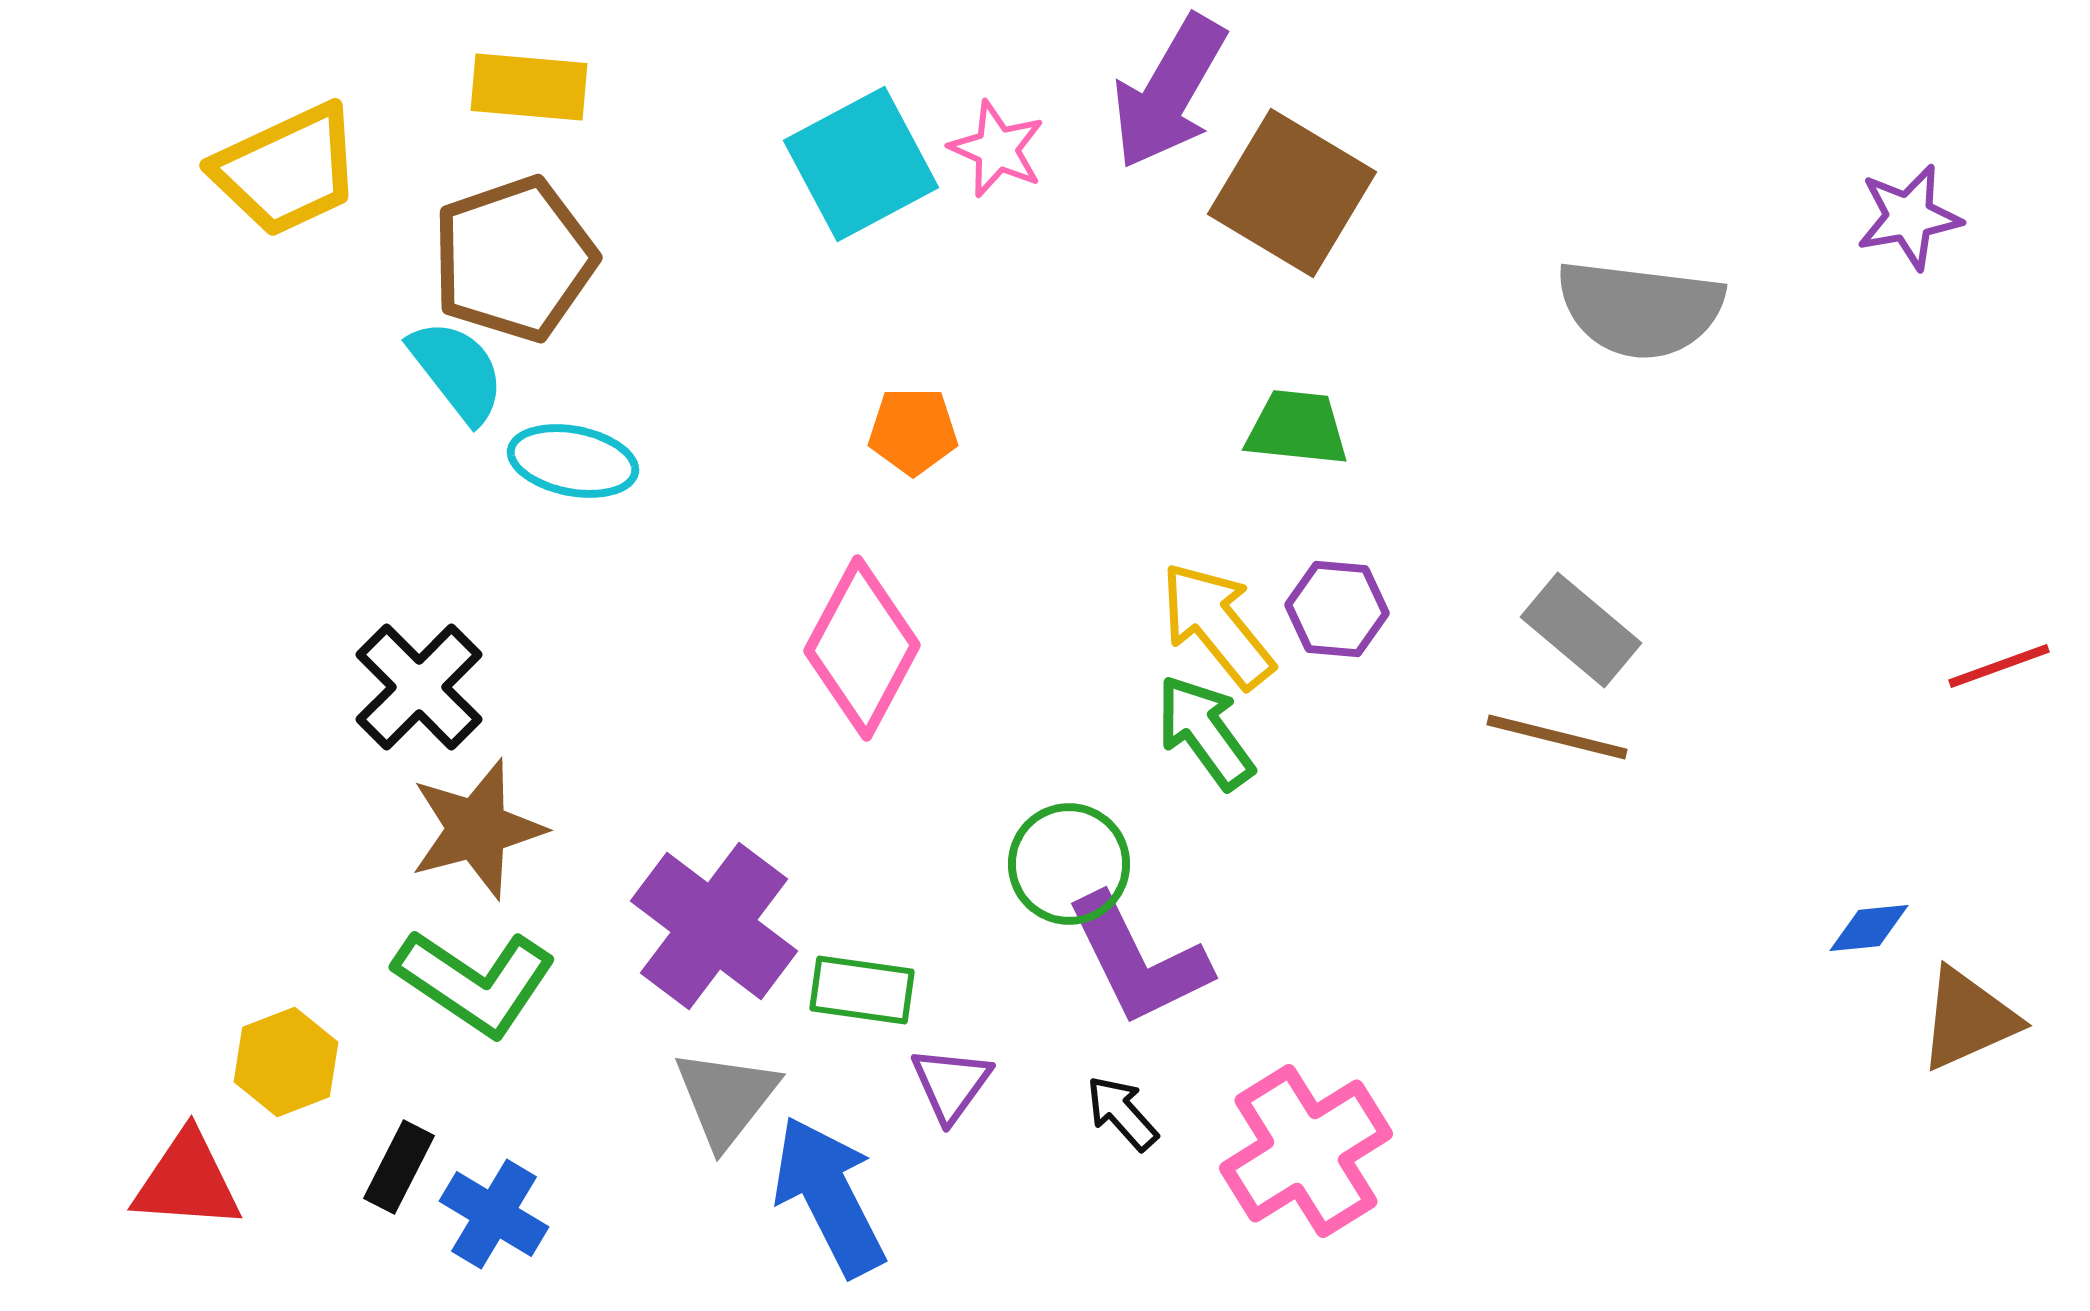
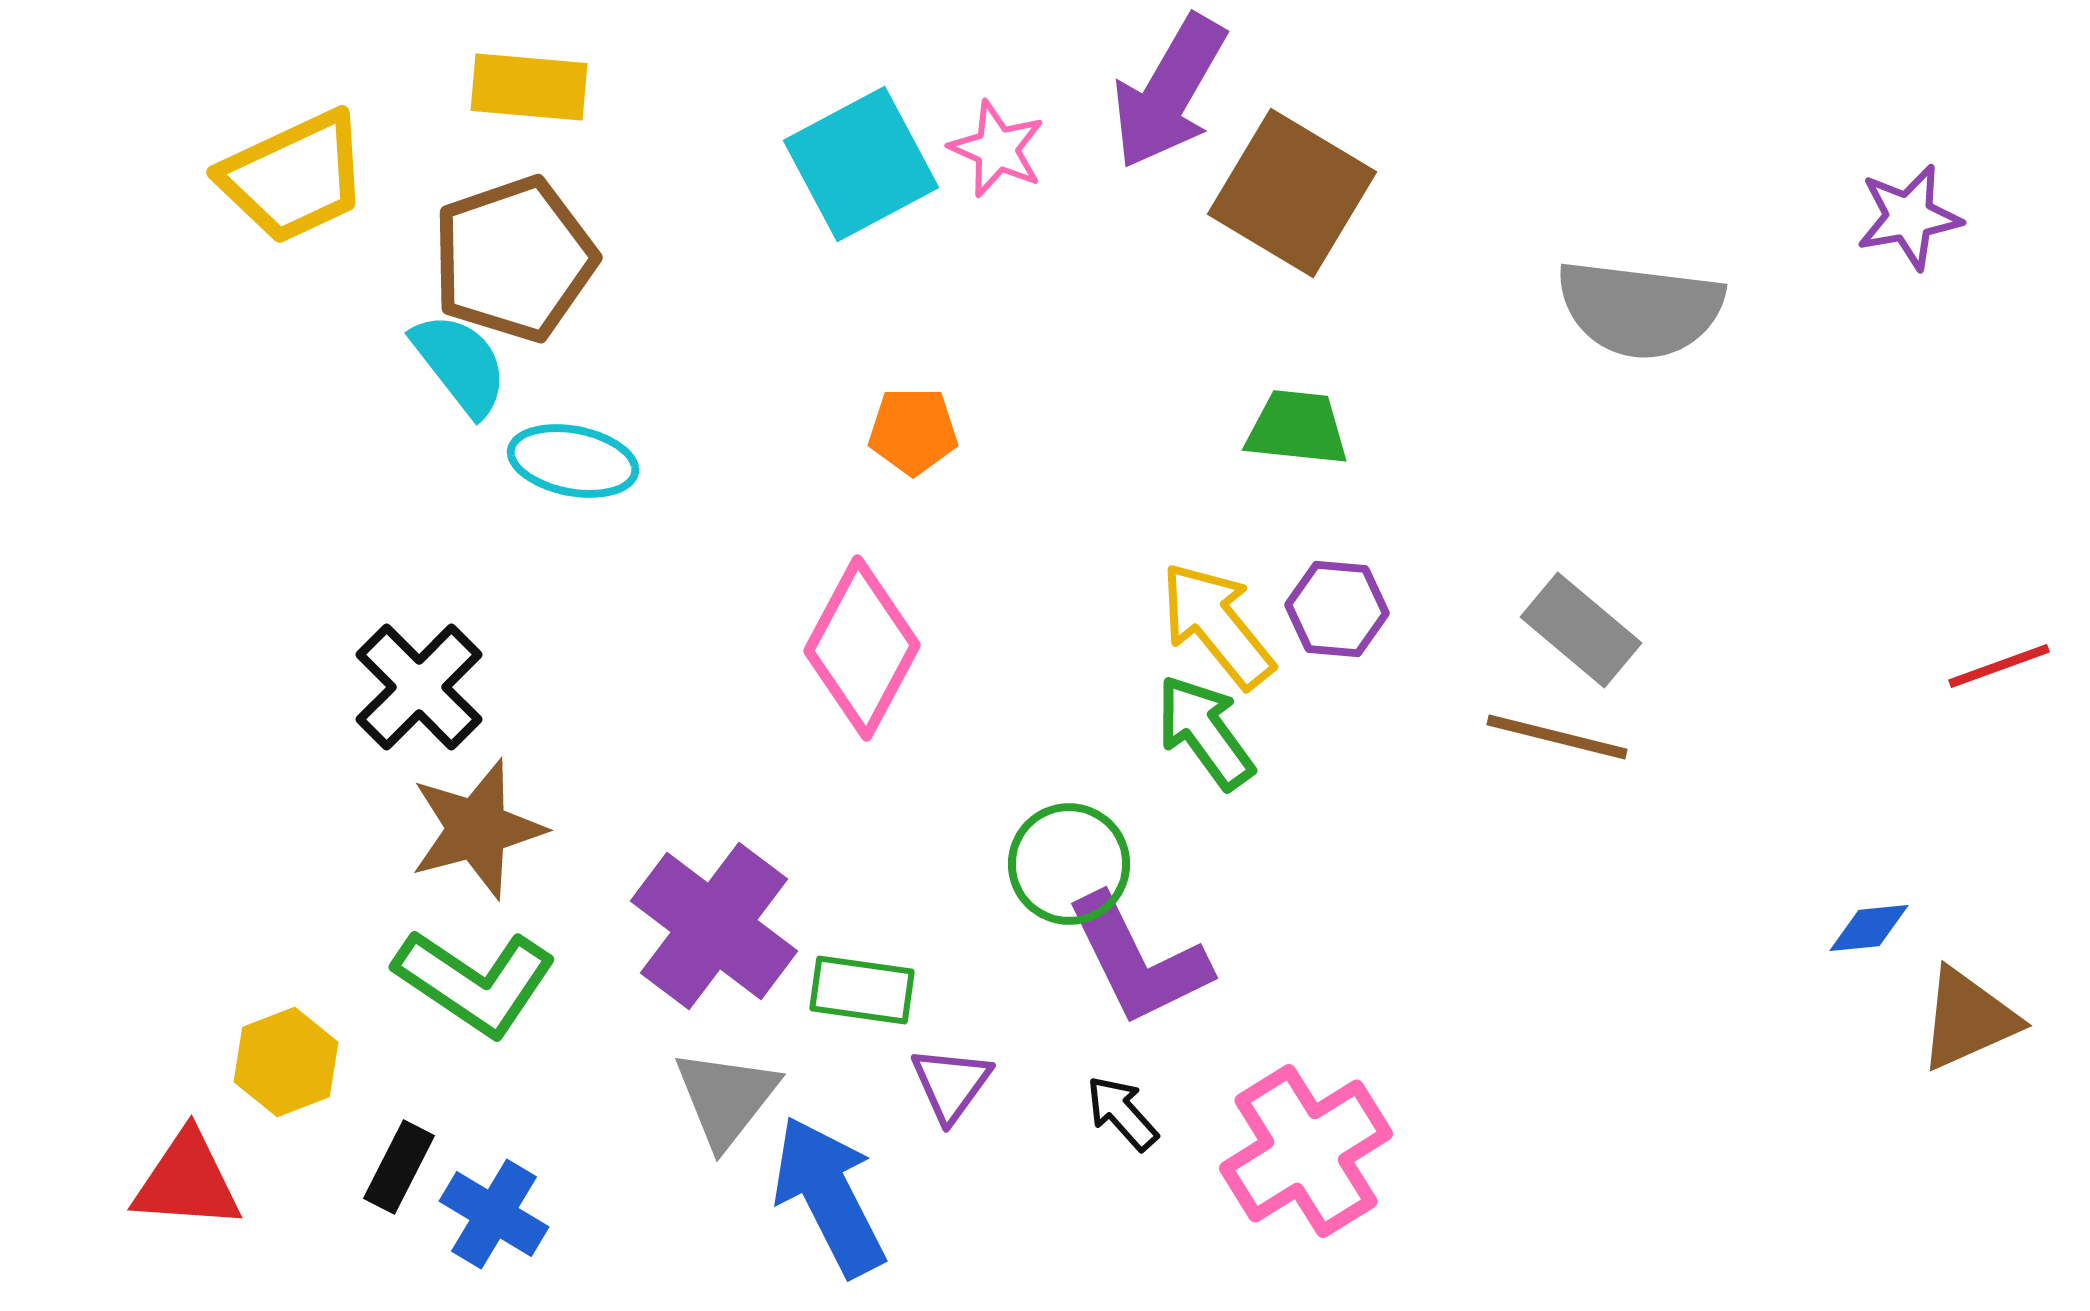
yellow trapezoid: moved 7 px right, 7 px down
cyan semicircle: moved 3 px right, 7 px up
